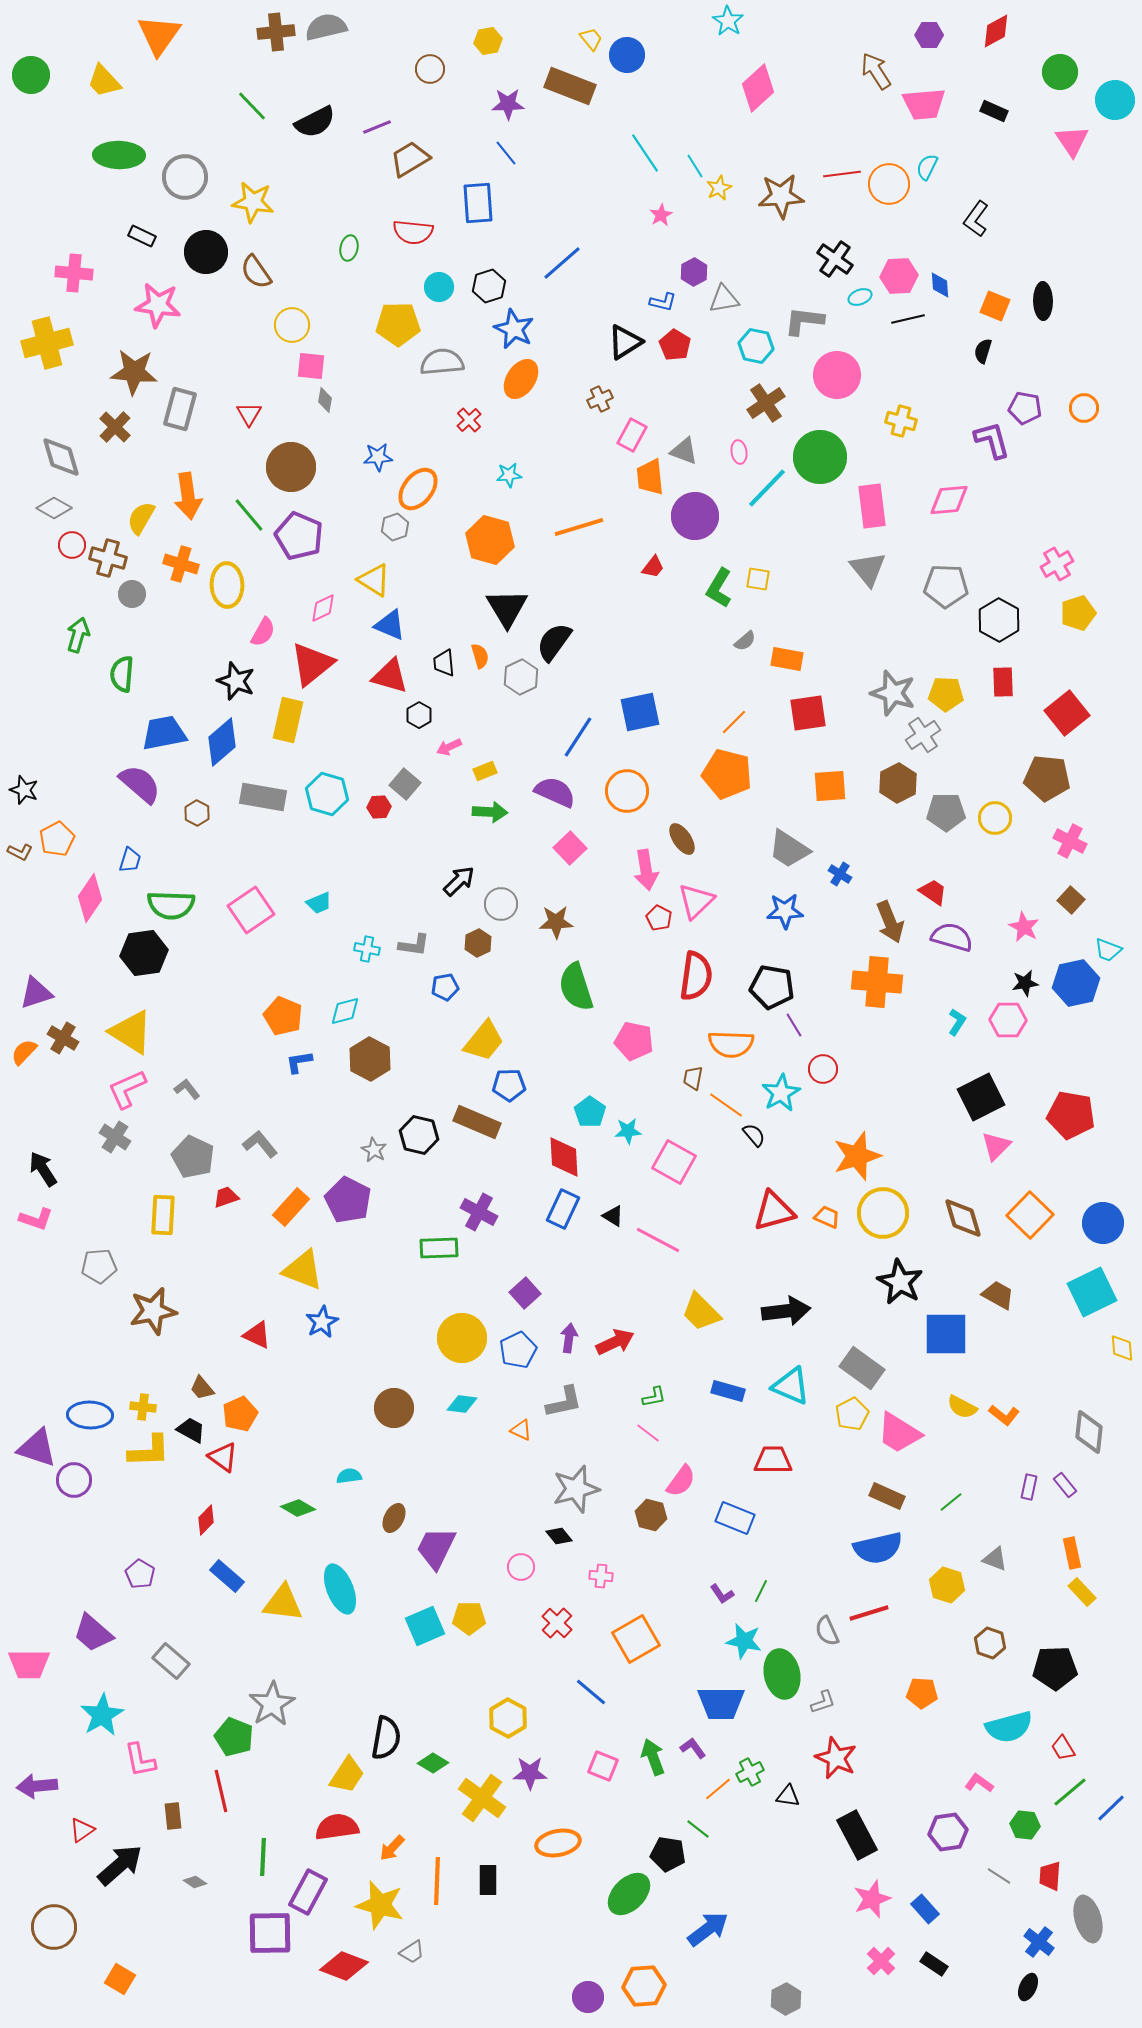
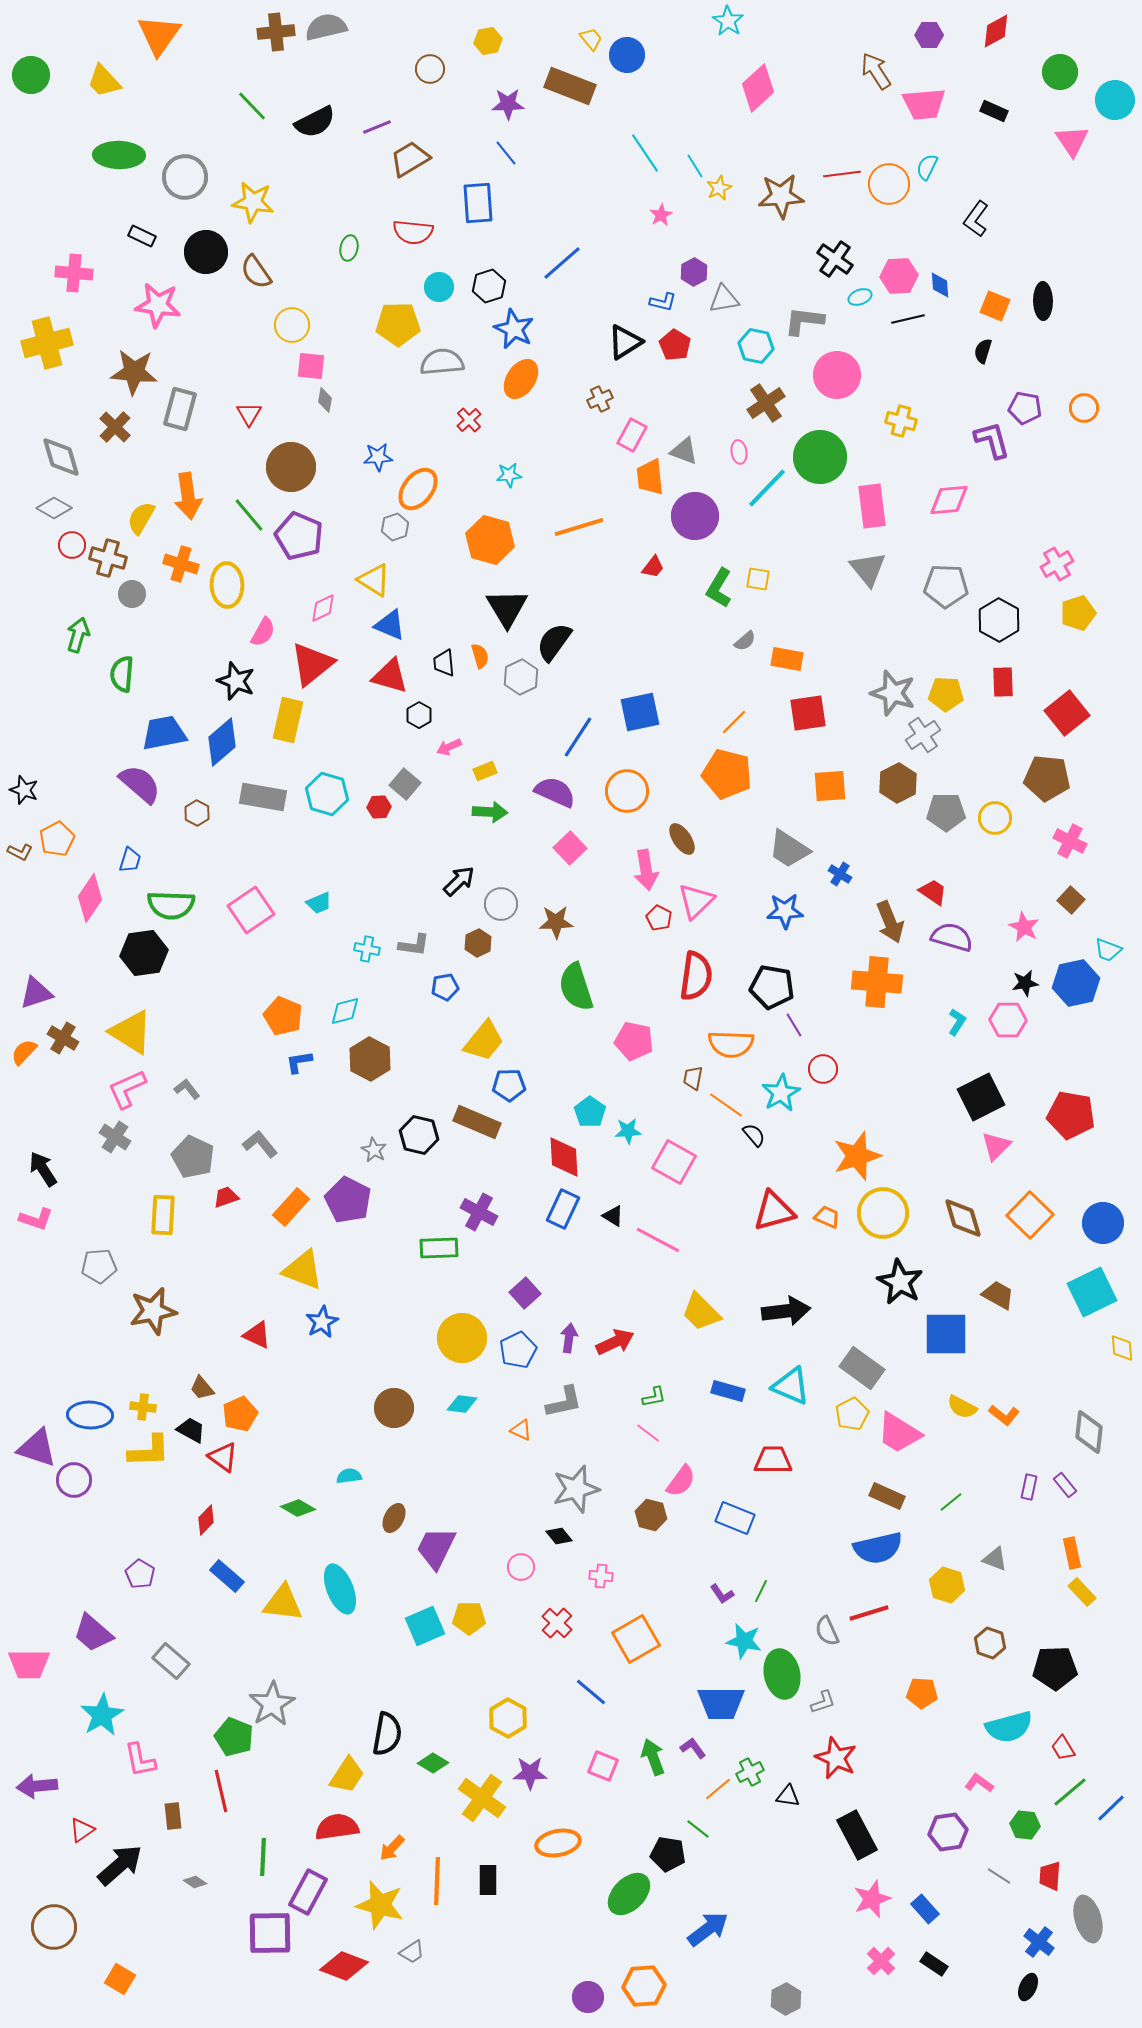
black semicircle at (386, 1738): moved 1 px right, 4 px up
